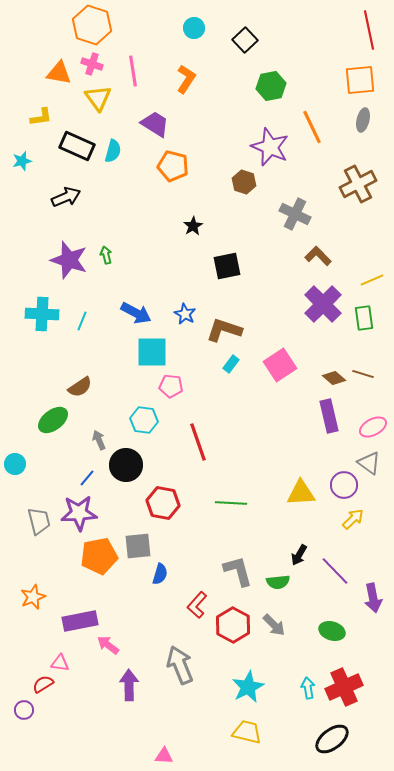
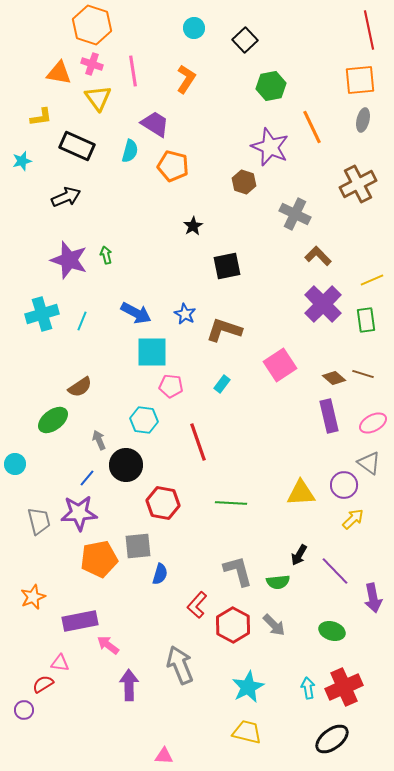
cyan semicircle at (113, 151): moved 17 px right
cyan cross at (42, 314): rotated 20 degrees counterclockwise
green rectangle at (364, 318): moved 2 px right, 2 px down
cyan rectangle at (231, 364): moved 9 px left, 20 px down
pink ellipse at (373, 427): moved 4 px up
orange pentagon at (99, 556): moved 3 px down
